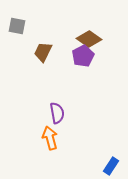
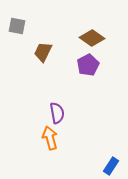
brown diamond: moved 3 px right, 1 px up
purple pentagon: moved 5 px right, 9 px down
